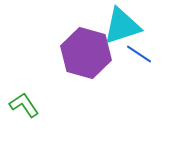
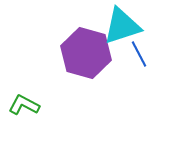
blue line: rotated 28 degrees clockwise
green L-shape: rotated 28 degrees counterclockwise
